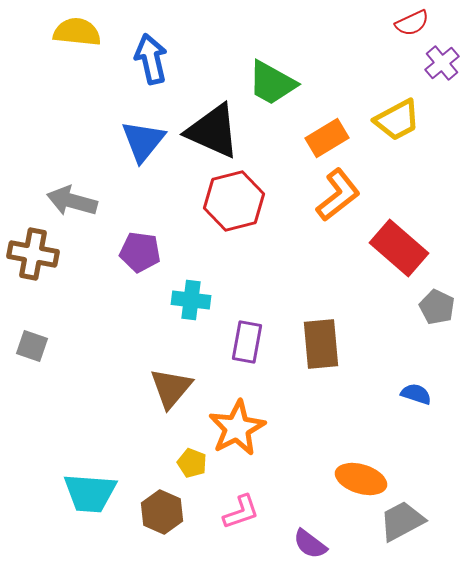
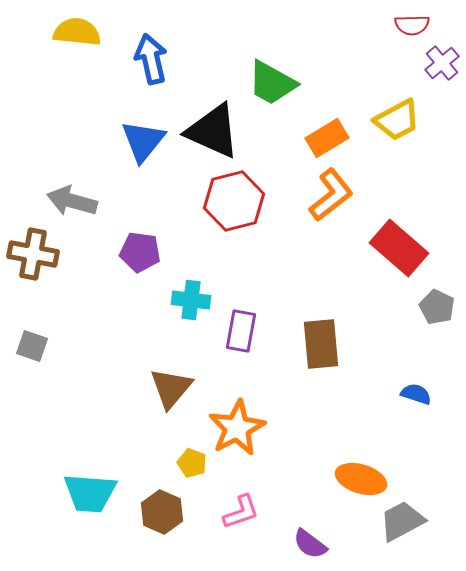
red semicircle: moved 2 px down; rotated 24 degrees clockwise
orange L-shape: moved 7 px left
purple rectangle: moved 6 px left, 11 px up
